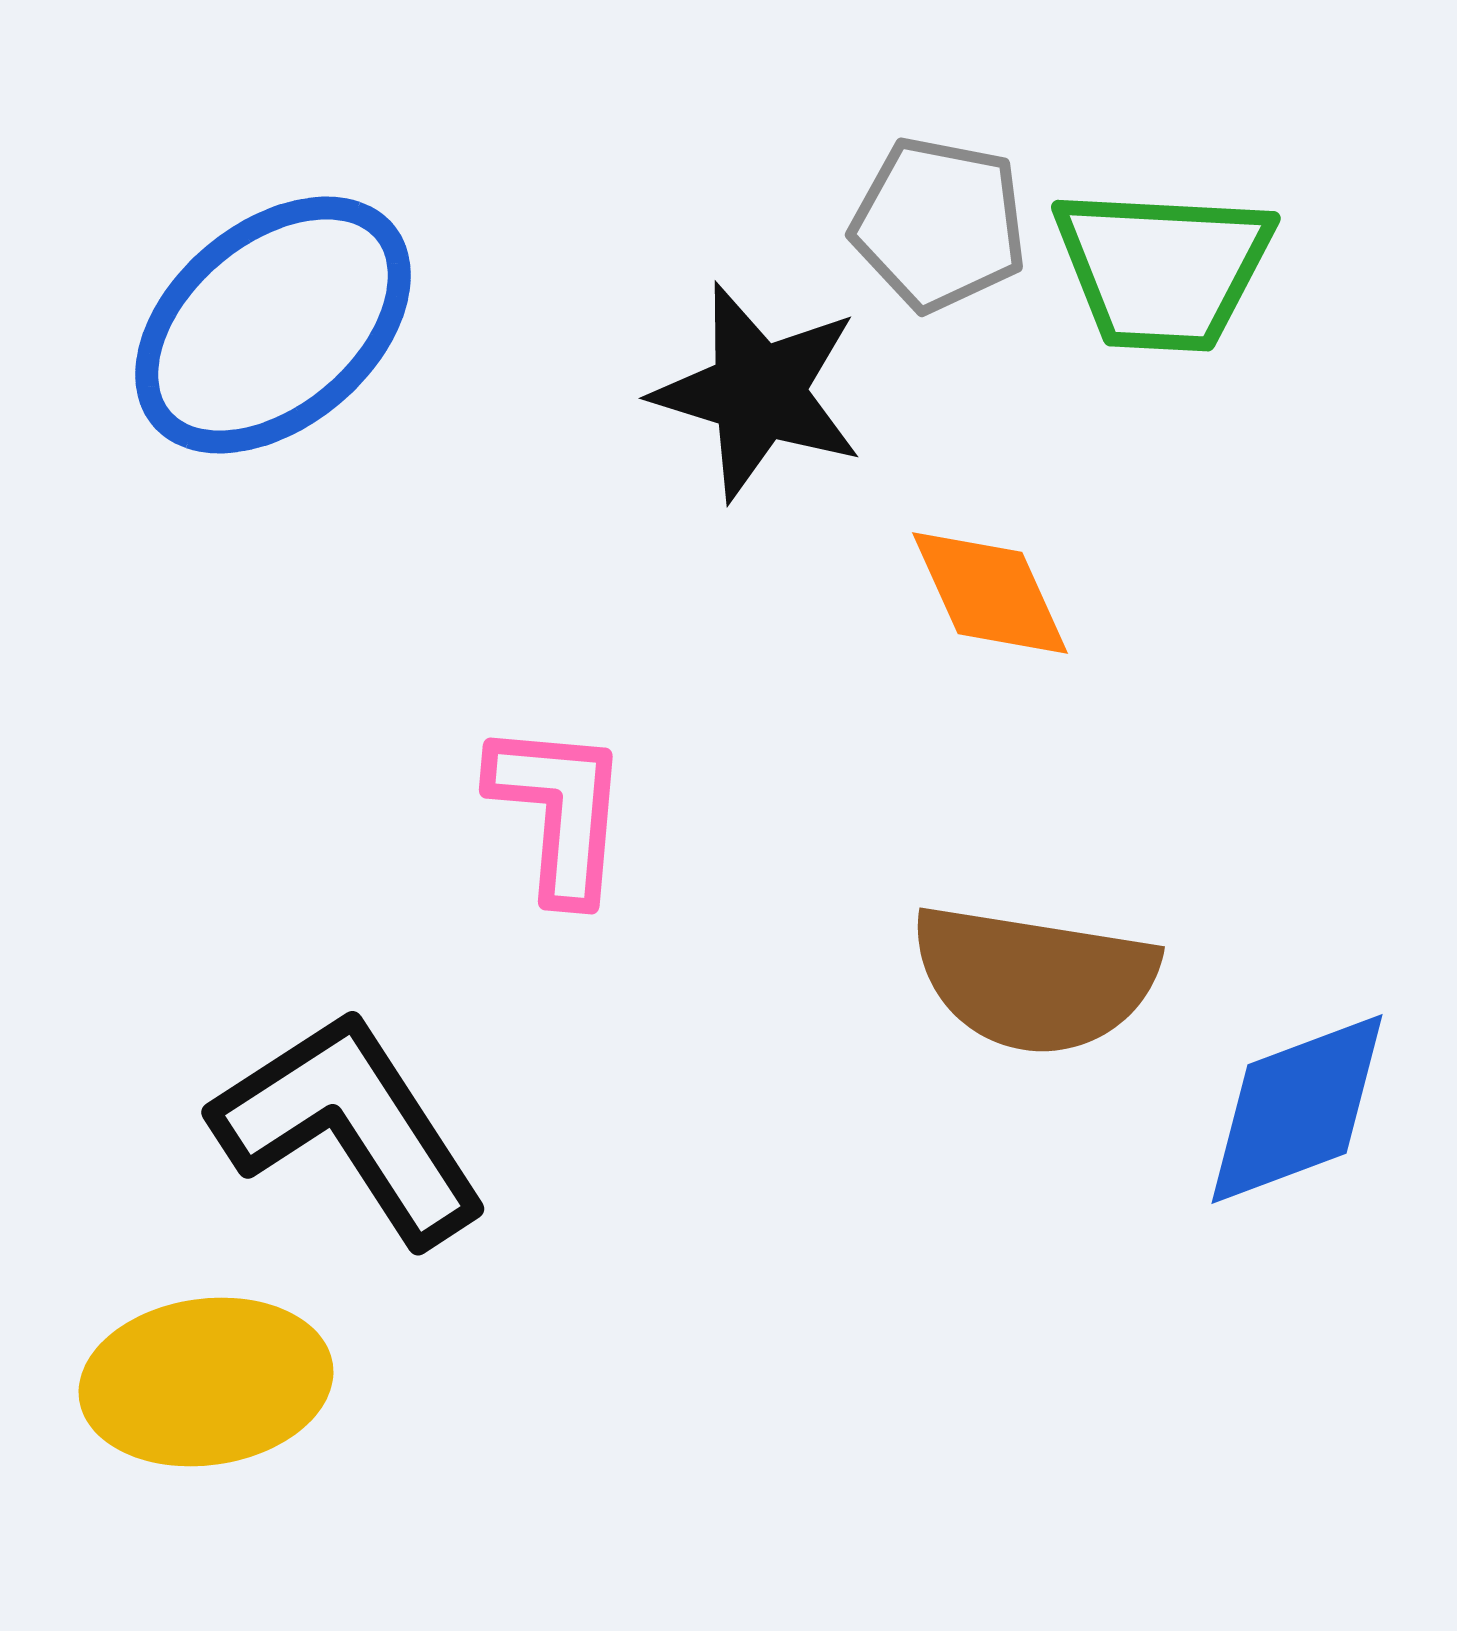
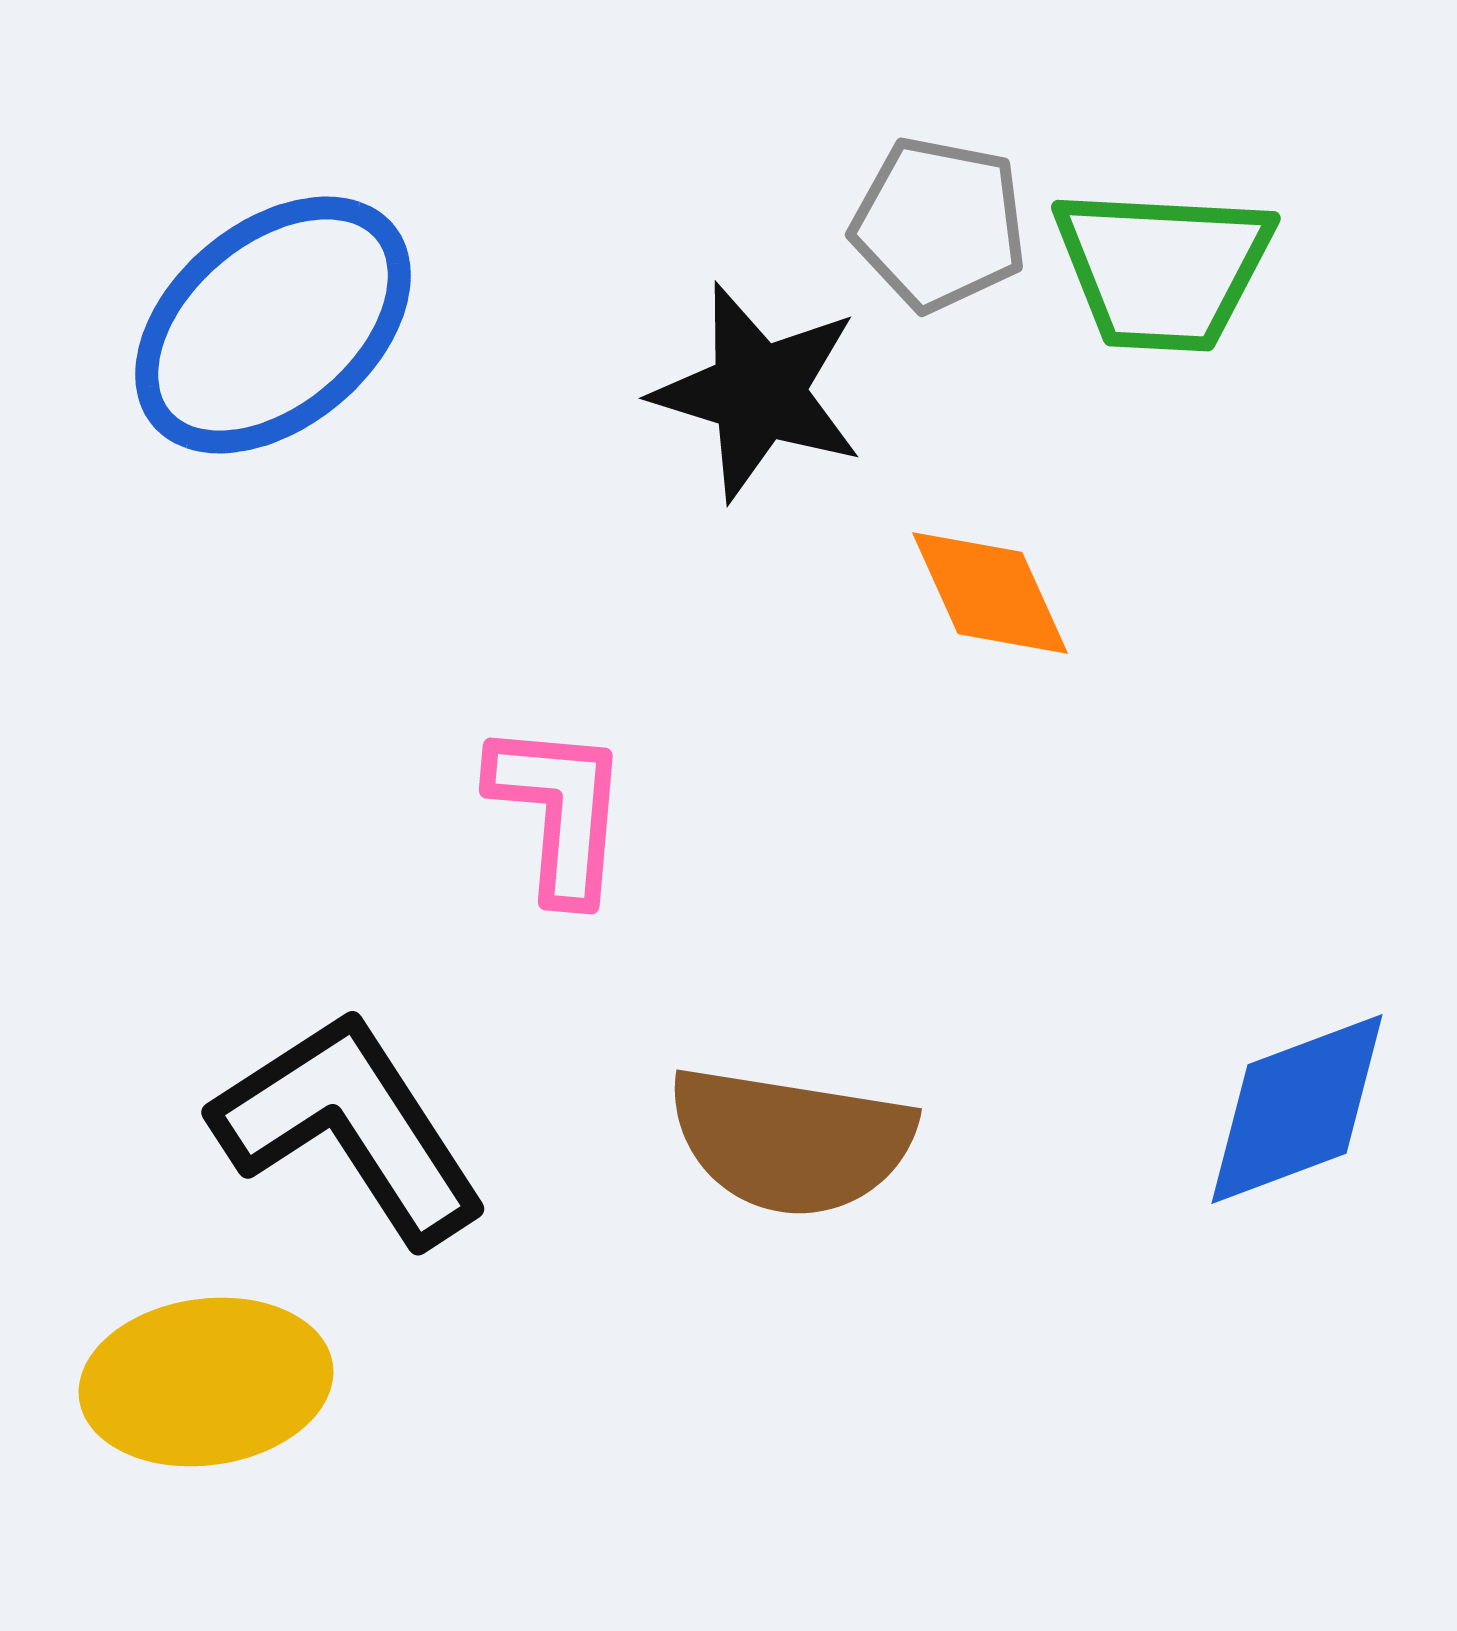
brown semicircle: moved 243 px left, 162 px down
